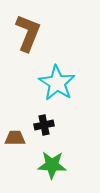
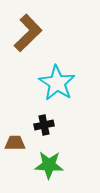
brown L-shape: rotated 24 degrees clockwise
brown trapezoid: moved 5 px down
green star: moved 3 px left
